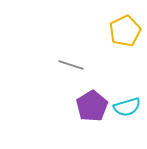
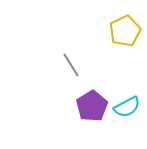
gray line: rotated 40 degrees clockwise
cyan semicircle: rotated 12 degrees counterclockwise
